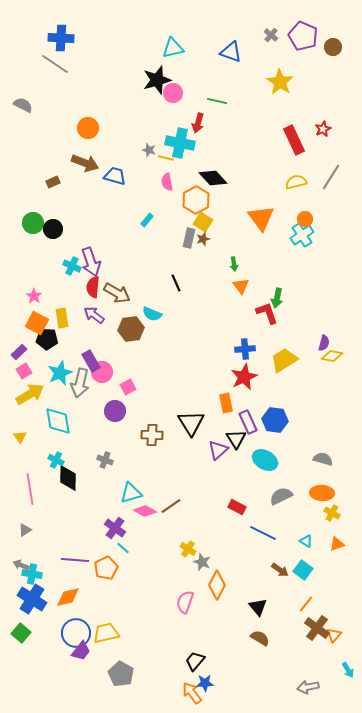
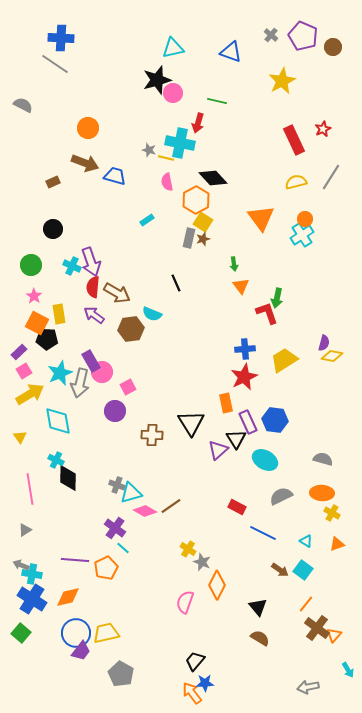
yellow star at (280, 82): moved 2 px right, 1 px up; rotated 12 degrees clockwise
cyan rectangle at (147, 220): rotated 16 degrees clockwise
green circle at (33, 223): moved 2 px left, 42 px down
yellow rectangle at (62, 318): moved 3 px left, 4 px up
gray cross at (105, 460): moved 12 px right, 25 px down
